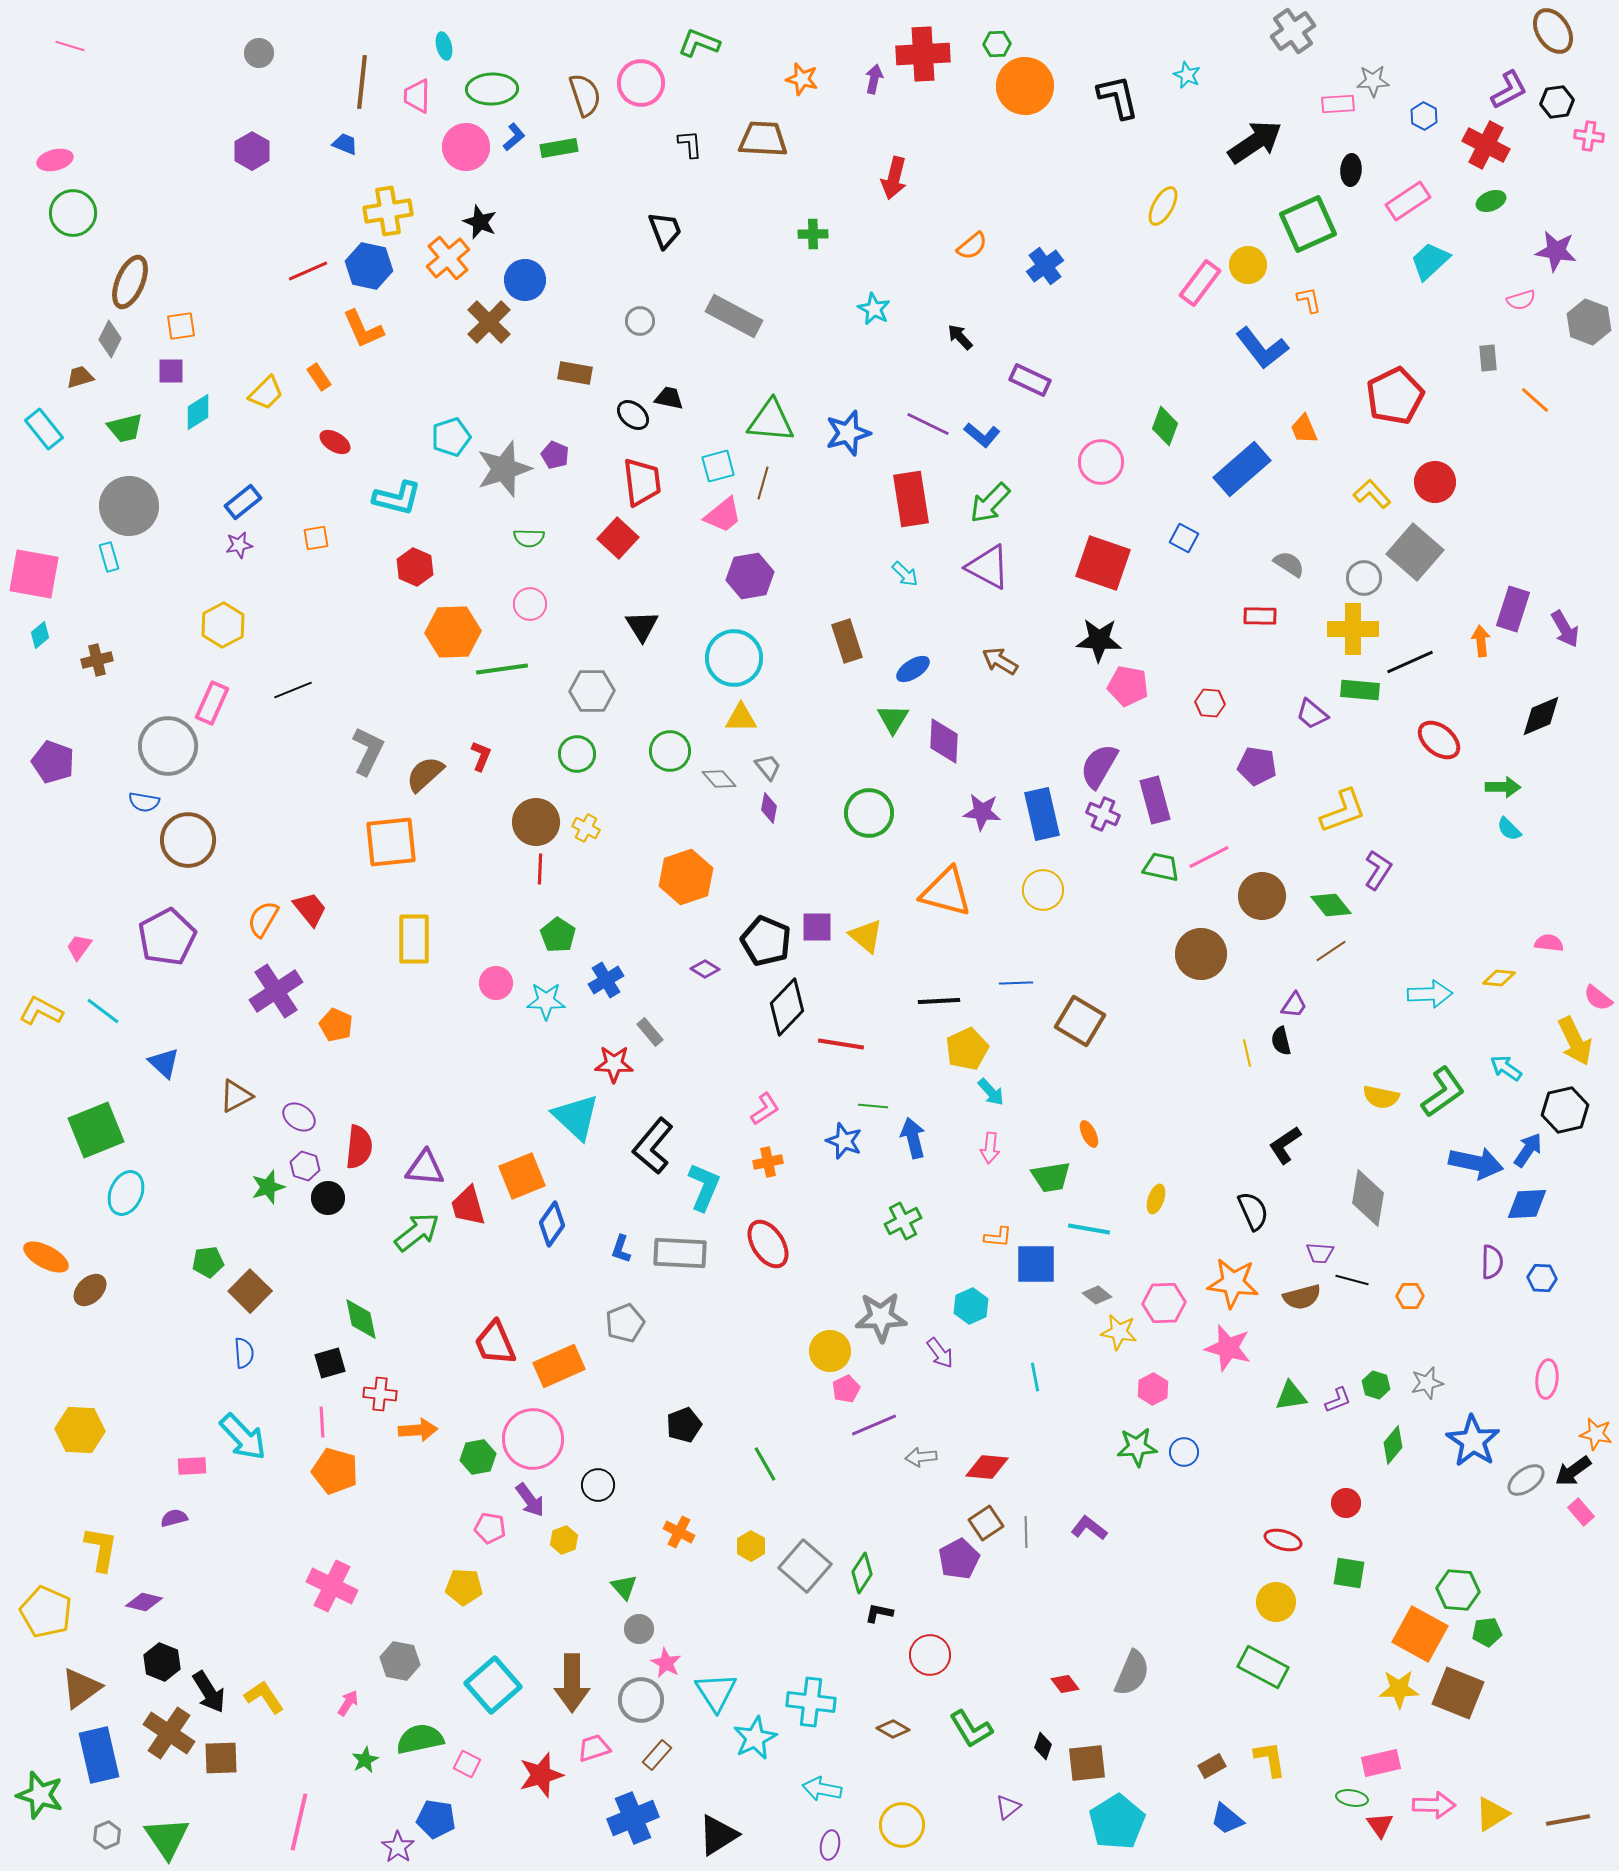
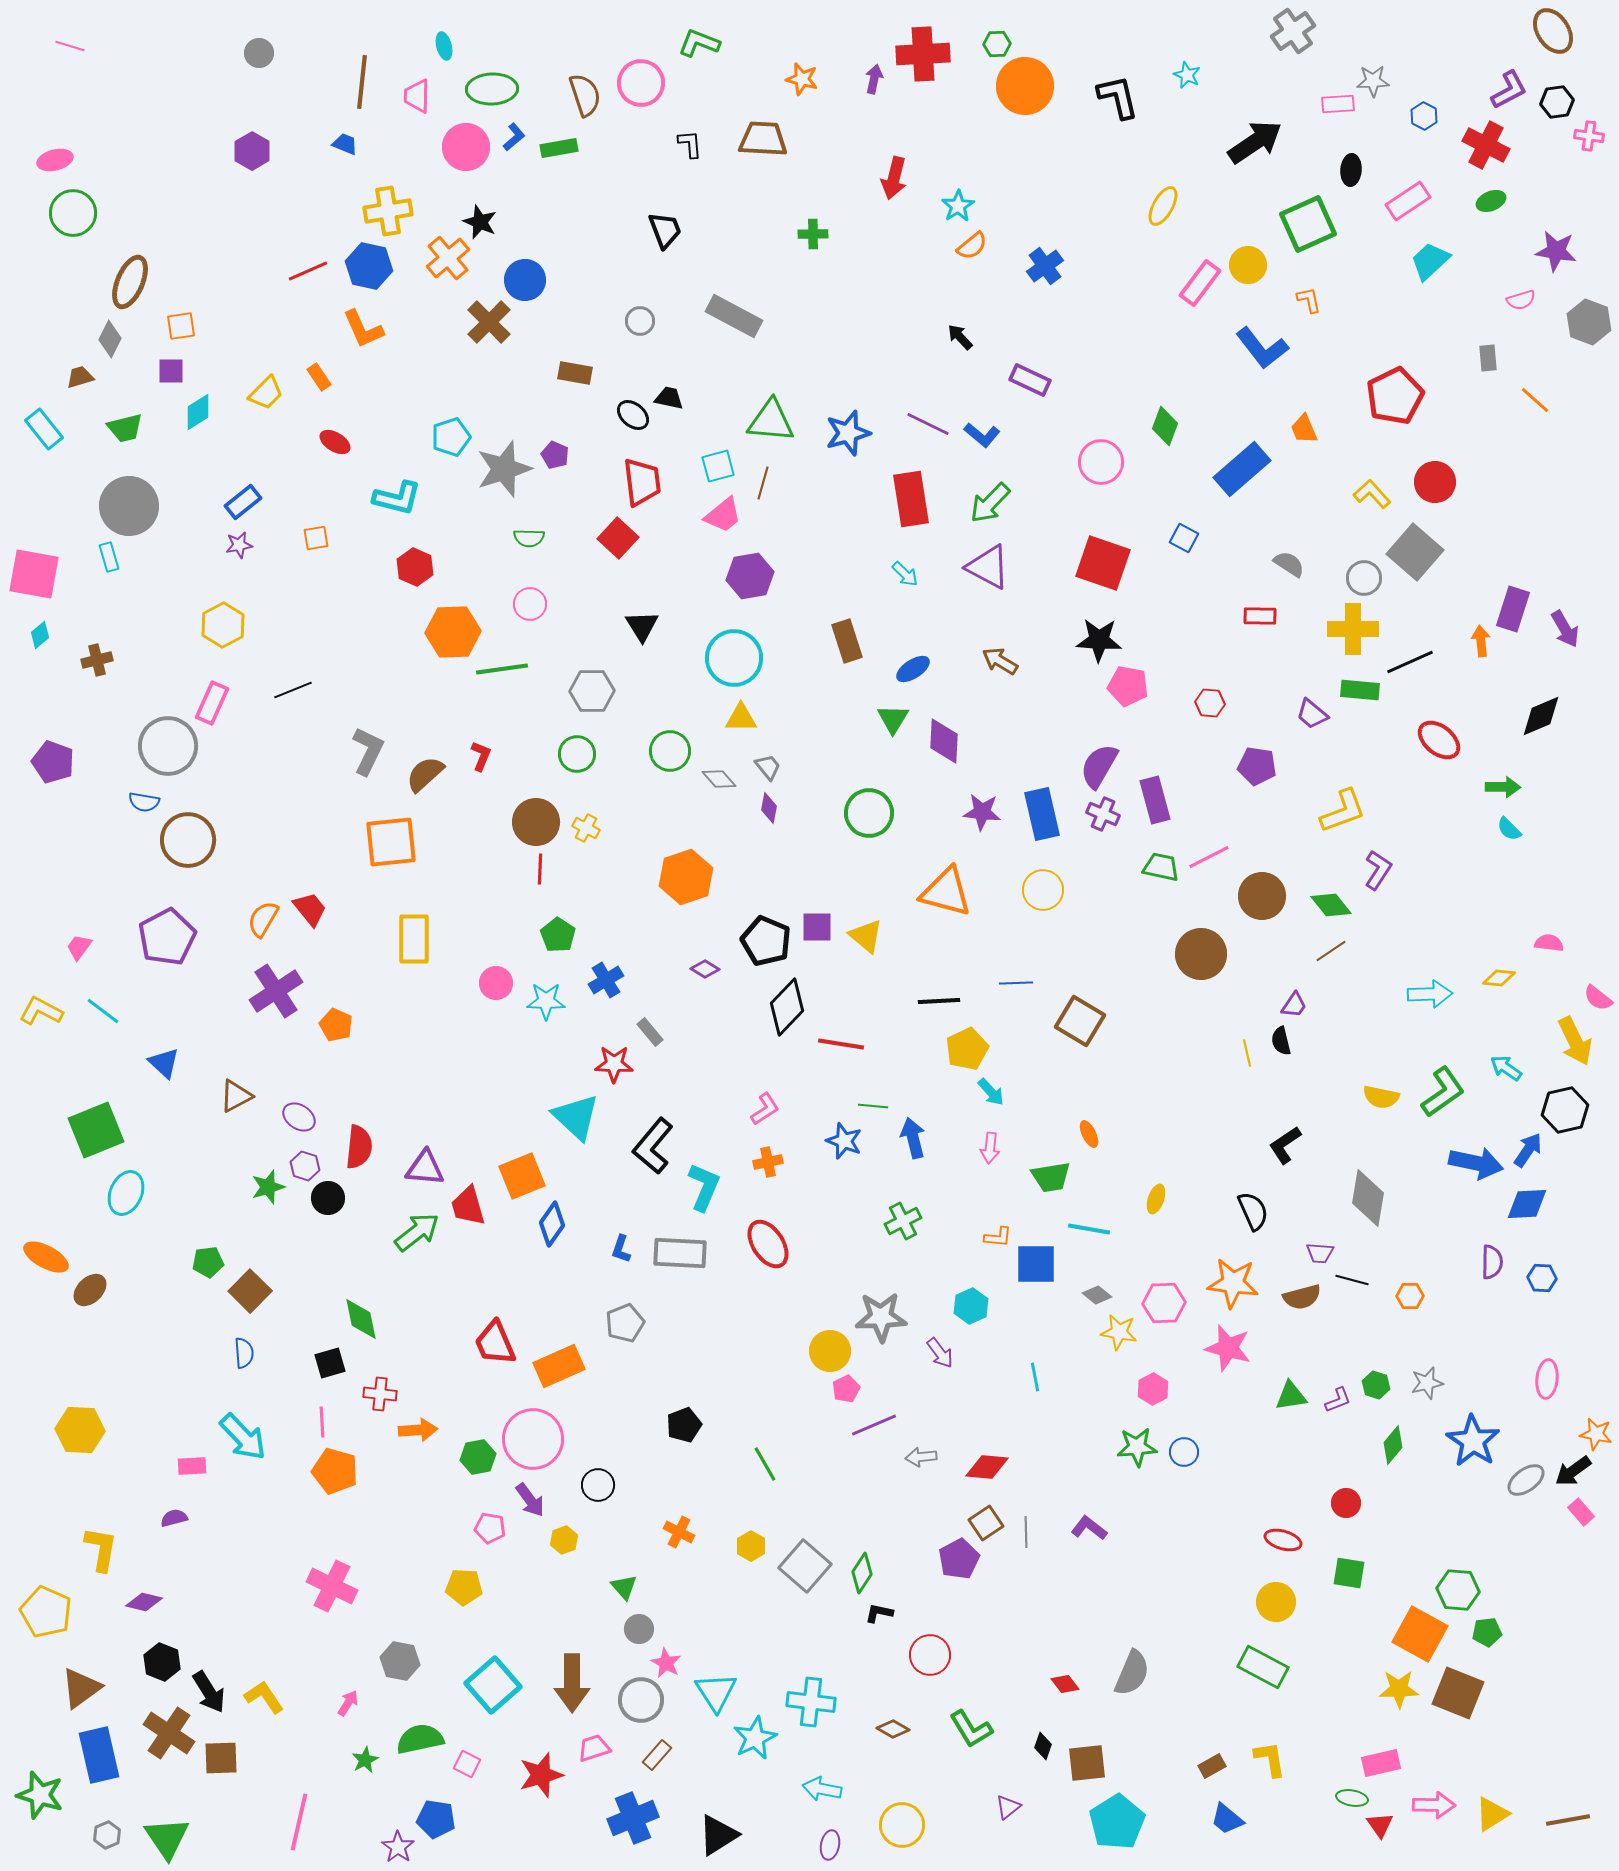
cyan star at (874, 309): moved 84 px right, 103 px up; rotated 12 degrees clockwise
